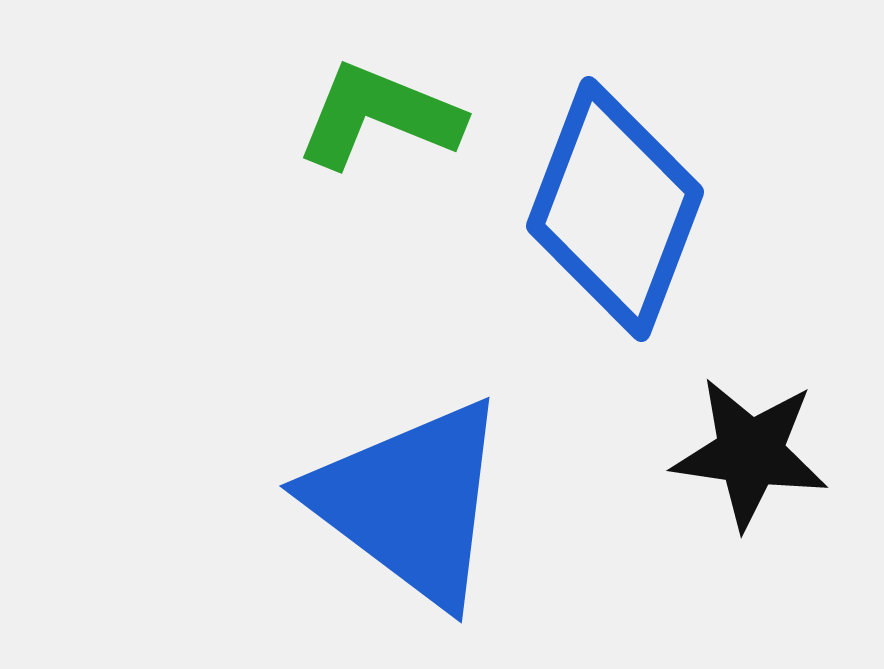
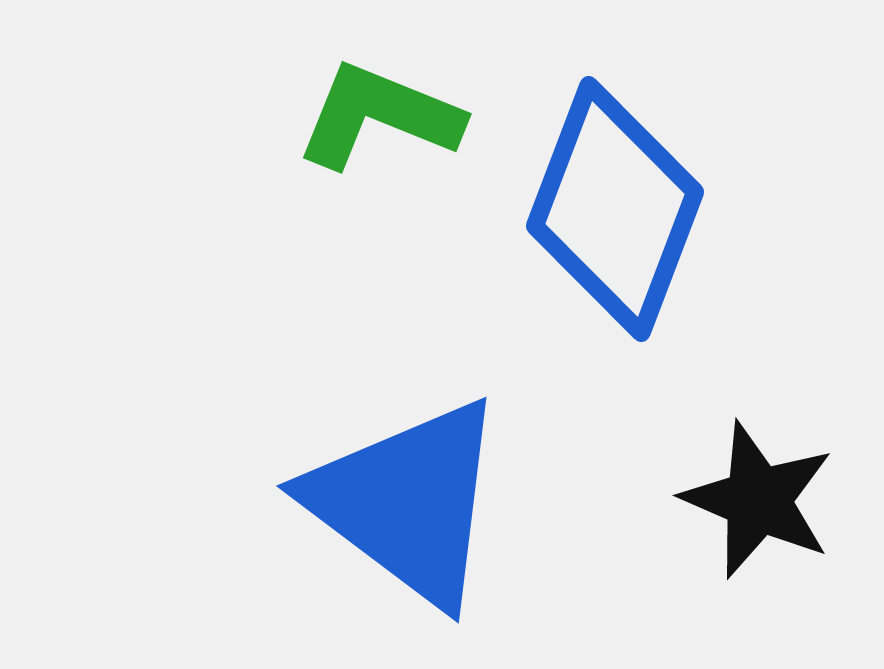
black star: moved 8 px right, 47 px down; rotated 15 degrees clockwise
blue triangle: moved 3 px left
